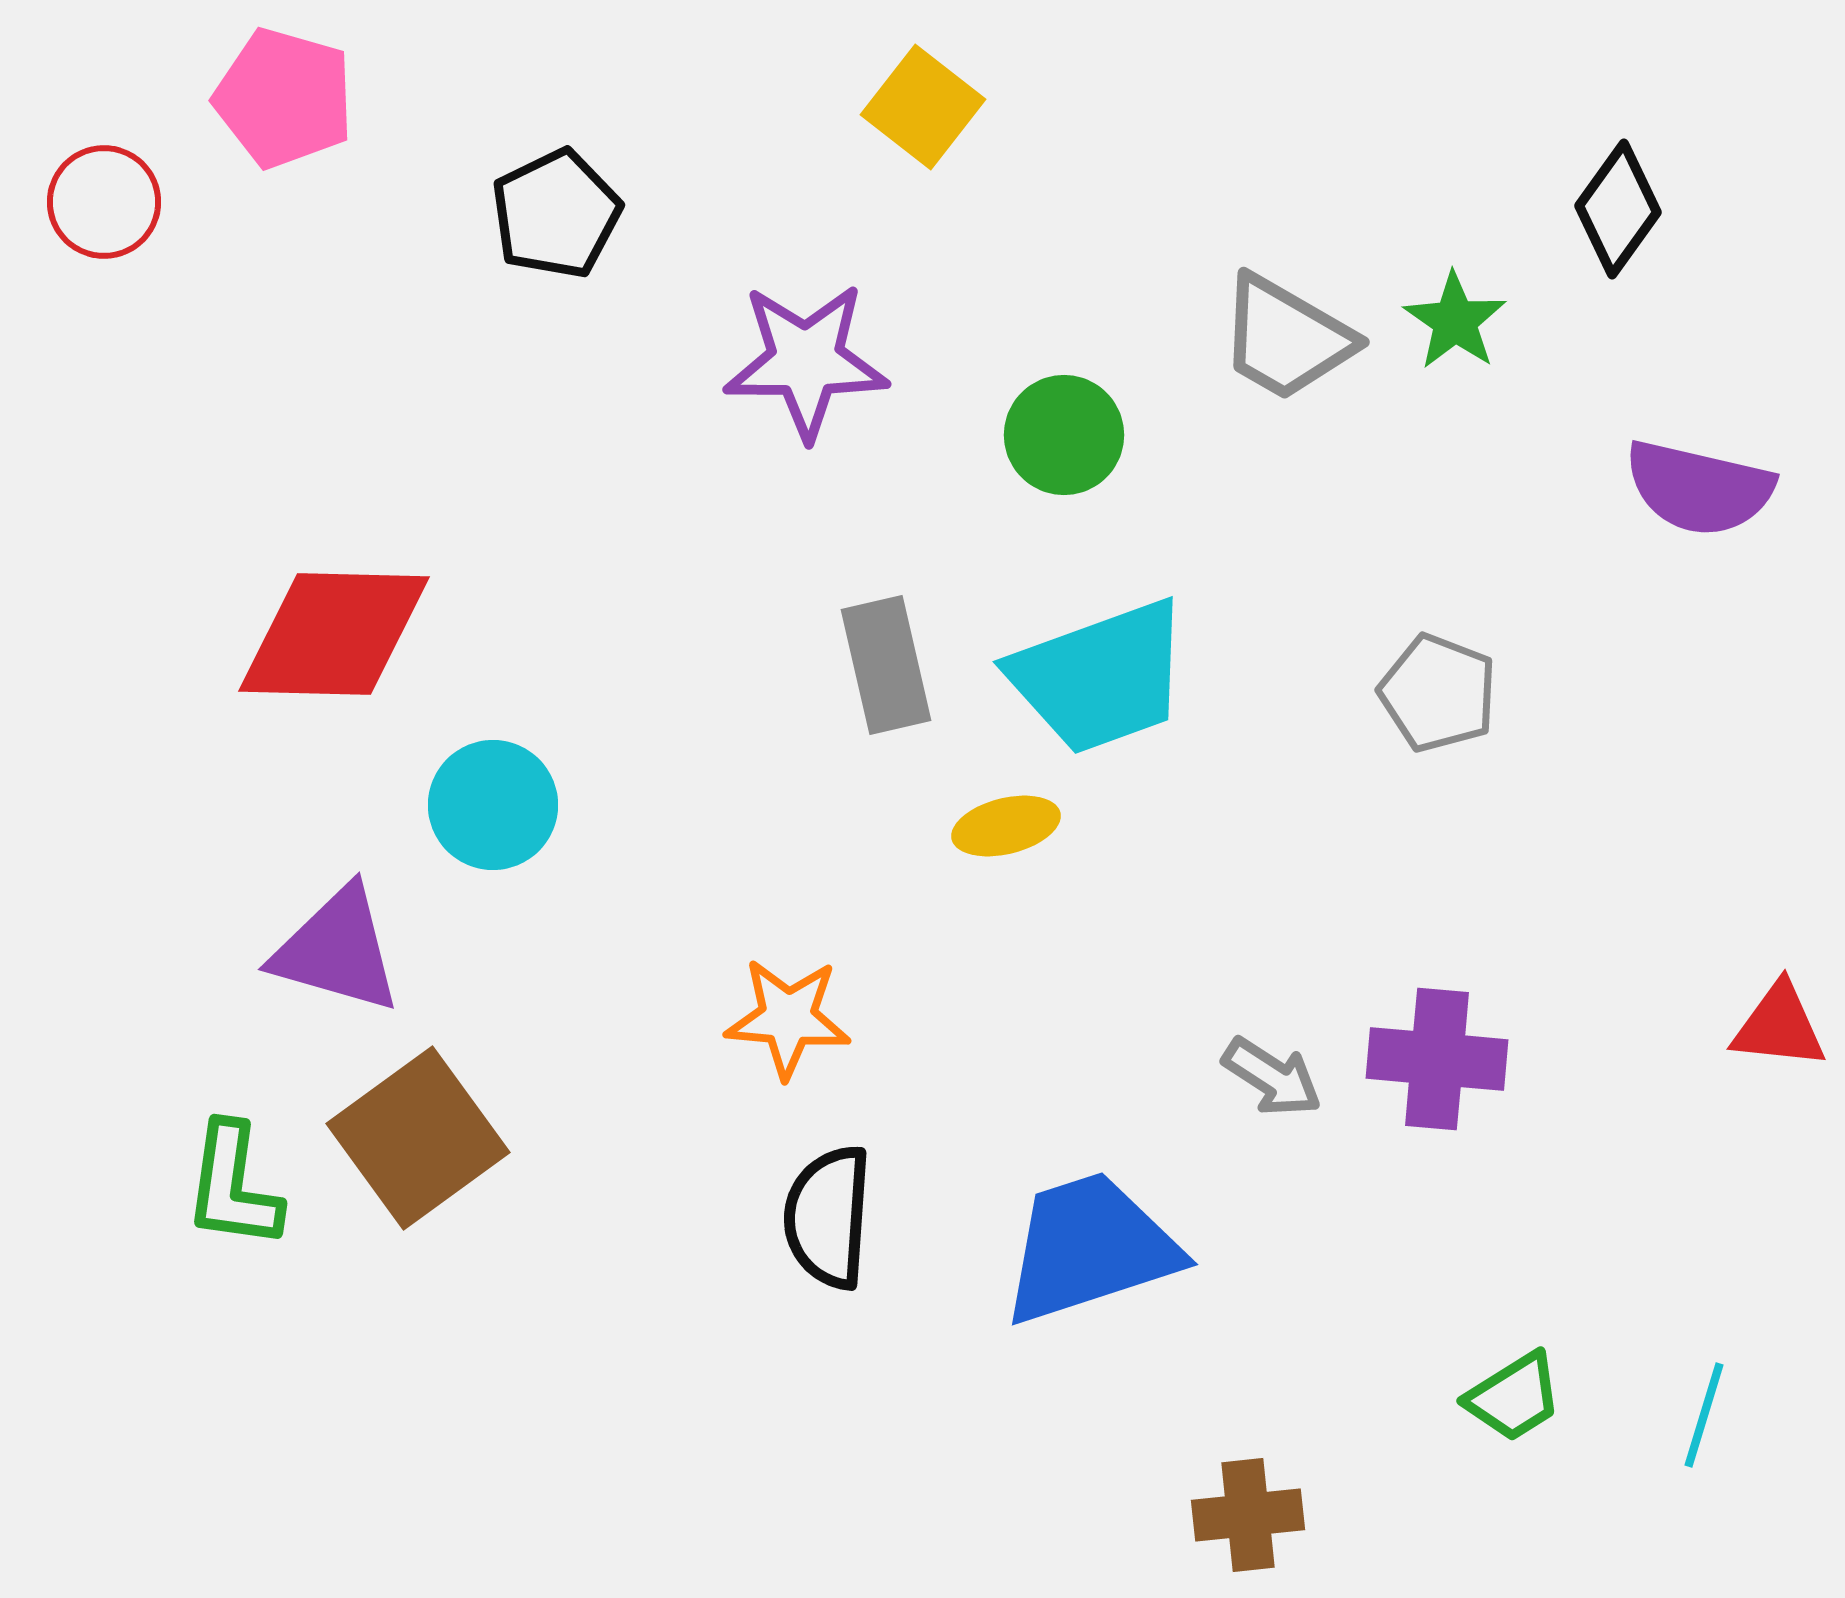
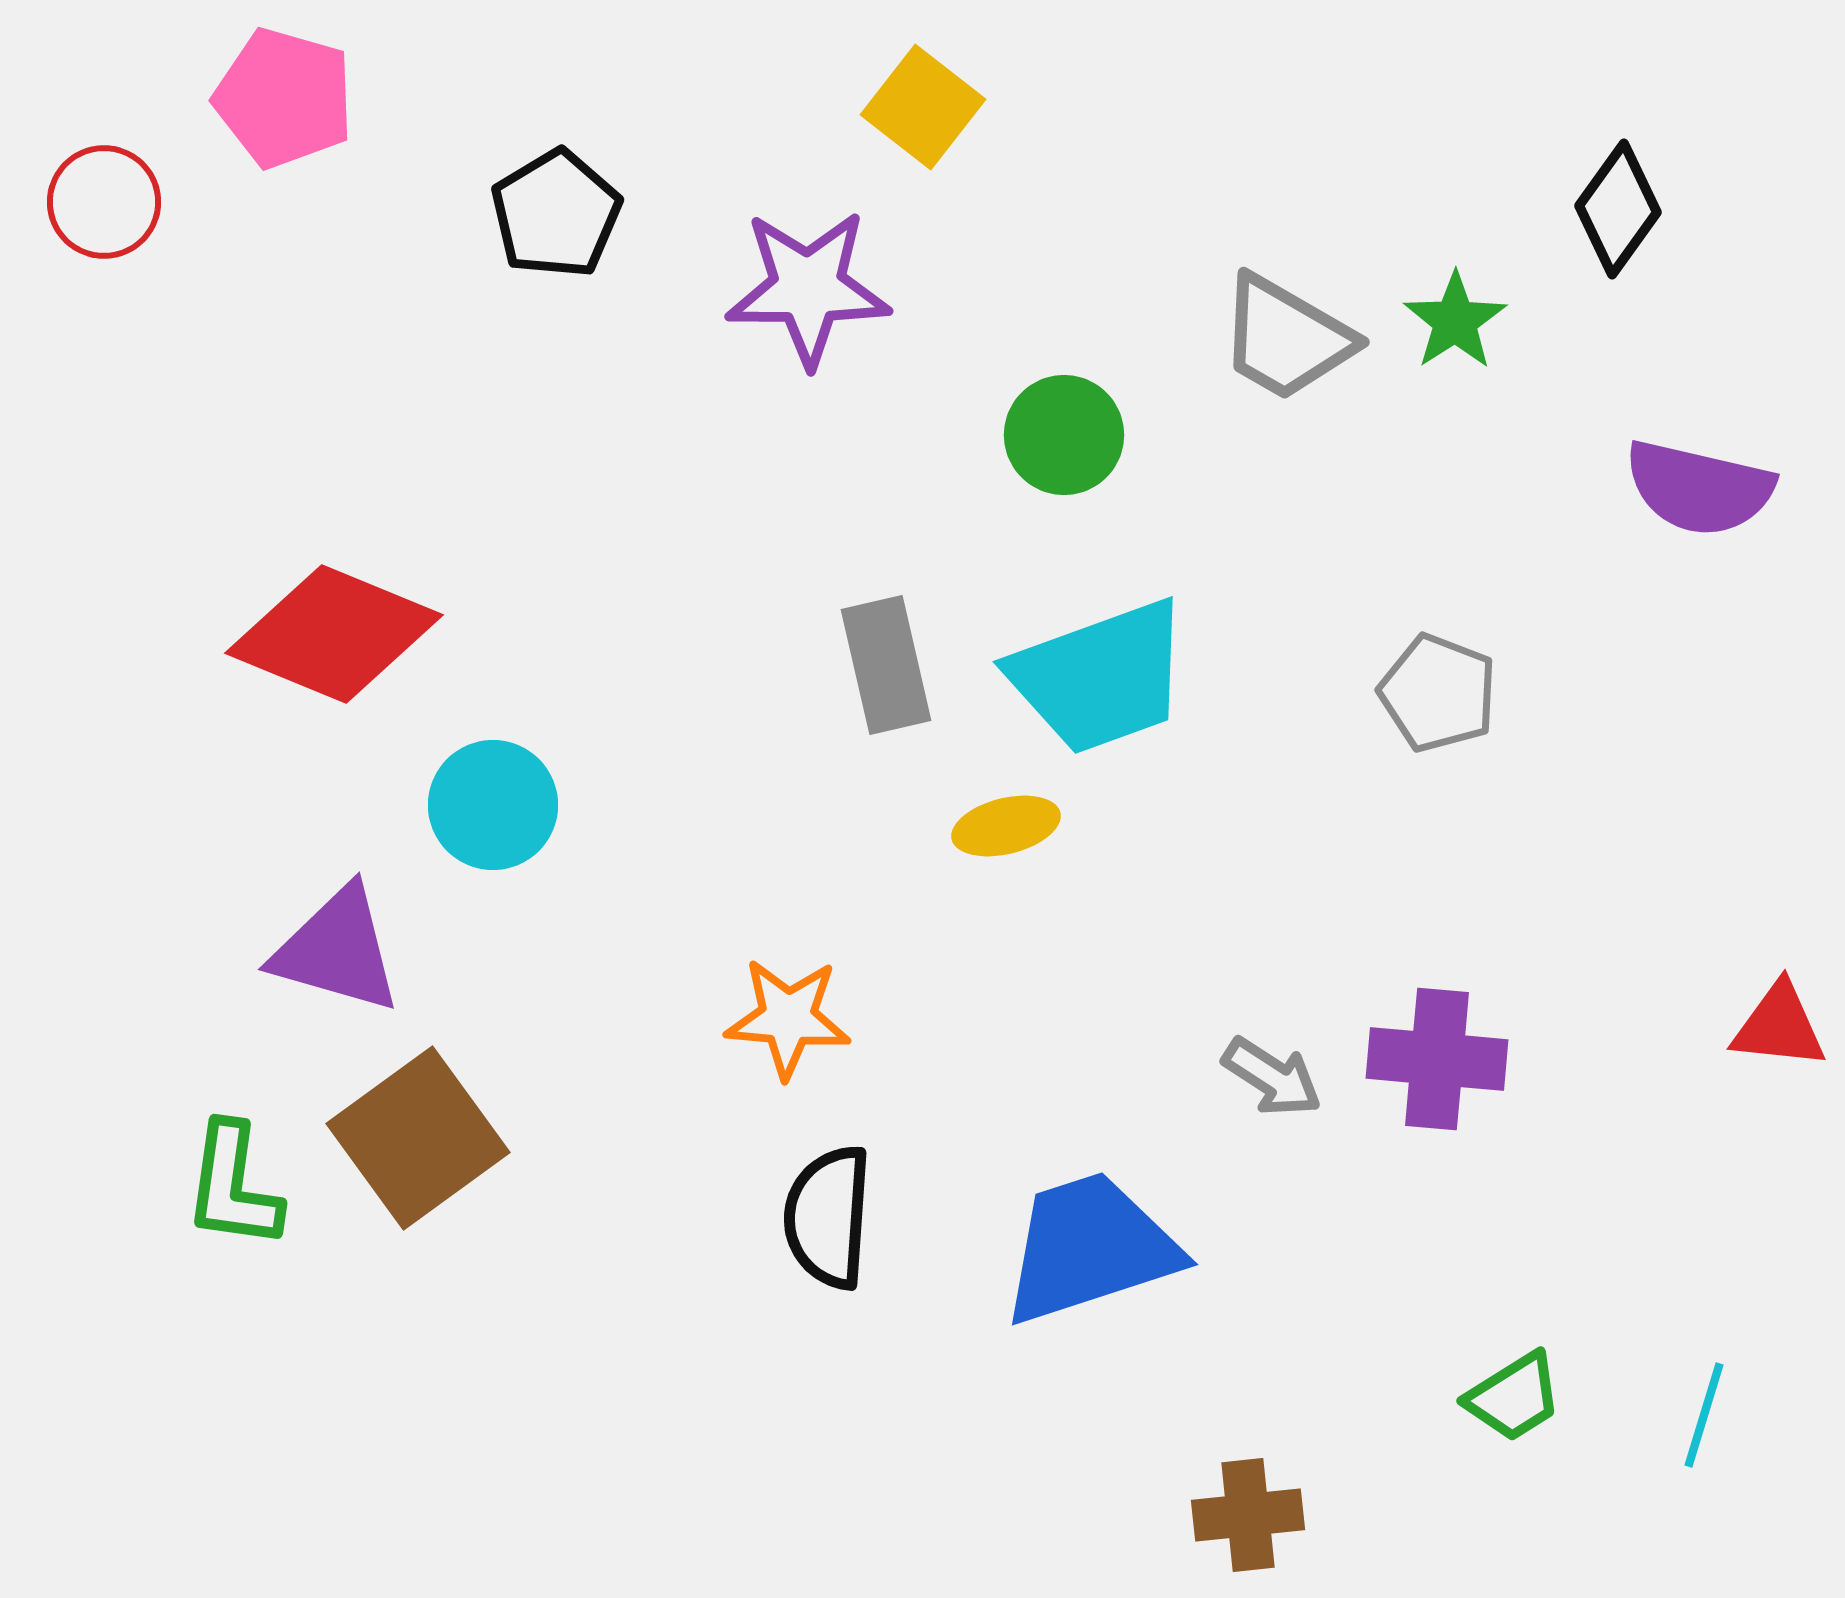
black pentagon: rotated 5 degrees counterclockwise
green star: rotated 4 degrees clockwise
purple star: moved 2 px right, 73 px up
red diamond: rotated 21 degrees clockwise
